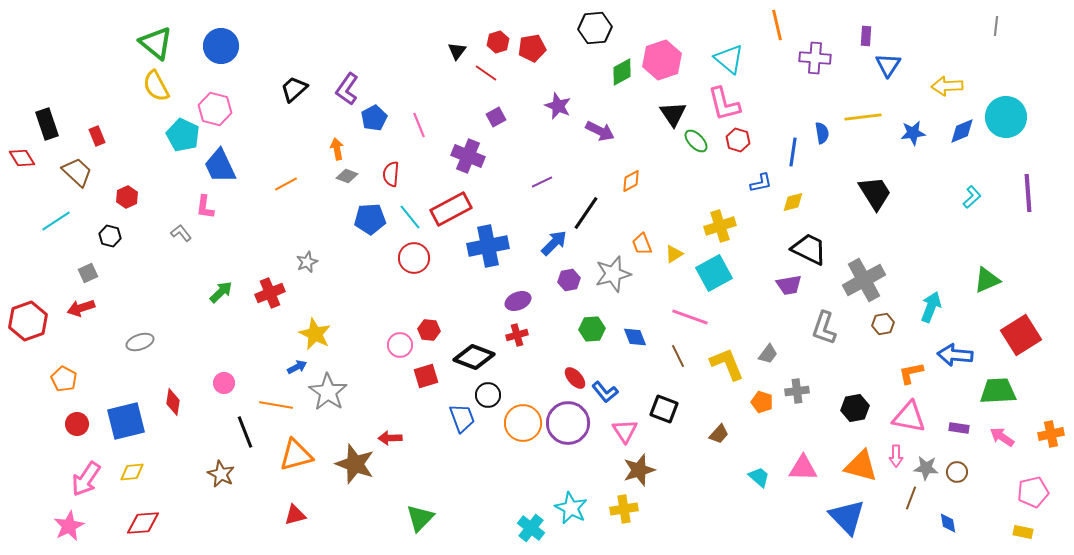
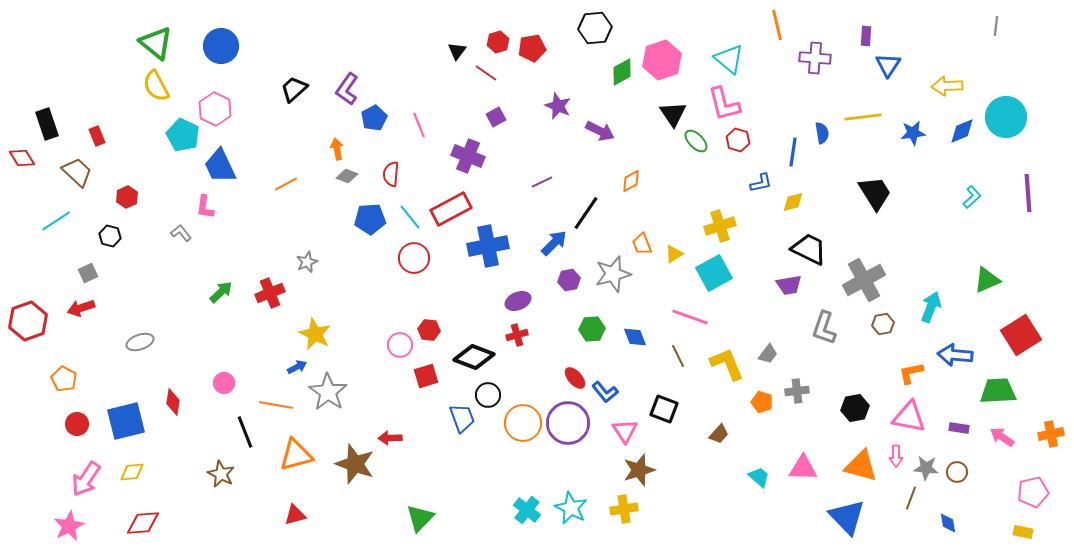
pink hexagon at (215, 109): rotated 12 degrees clockwise
cyan cross at (531, 528): moved 4 px left, 18 px up
